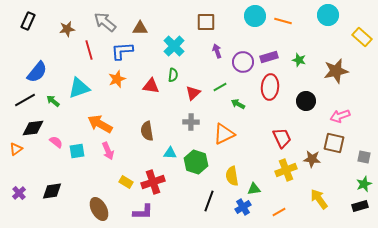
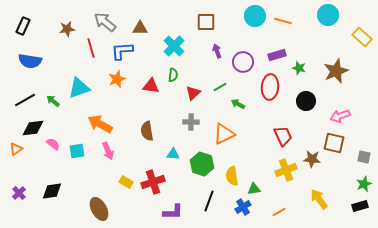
black rectangle at (28, 21): moved 5 px left, 5 px down
red line at (89, 50): moved 2 px right, 2 px up
purple rectangle at (269, 57): moved 8 px right, 2 px up
green star at (299, 60): moved 8 px down
brown star at (336, 71): rotated 10 degrees counterclockwise
blue semicircle at (37, 72): moved 7 px left, 11 px up; rotated 60 degrees clockwise
red trapezoid at (282, 138): moved 1 px right, 2 px up
pink semicircle at (56, 142): moved 3 px left, 2 px down
cyan triangle at (170, 153): moved 3 px right, 1 px down
green hexagon at (196, 162): moved 6 px right, 2 px down
purple L-shape at (143, 212): moved 30 px right
